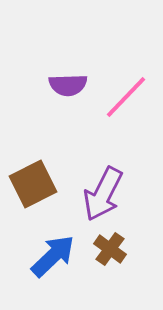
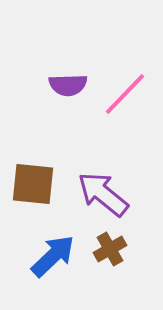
pink line: moved 1 px left, 3 px up
brown square: rotated 33 degrees clockwise
purple arrow: rotated 102 degrees clockwise
brown cross: rotated 24 degrees clockwise
